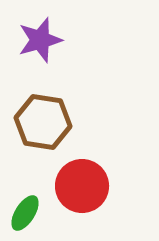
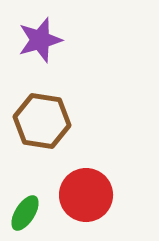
brown hexagon: moved 1 px left, 1 px up
red circle: moved 4 px right, 9 px down
